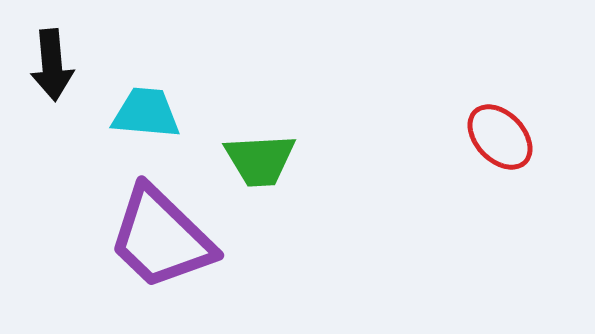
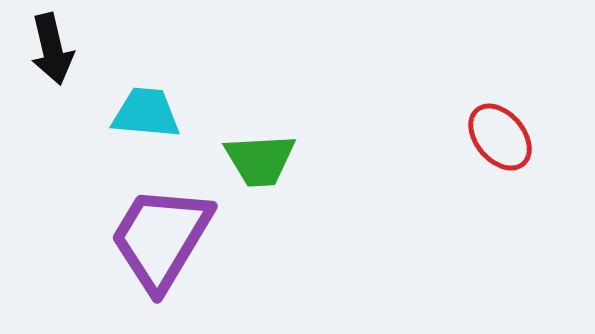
black arrow: moved 16 px up; rotated 8 degrees counterclockwise
red ellipse: rotated 4 degrees clockwise
purple trapezoid: rotated 77 degrees clockwise
